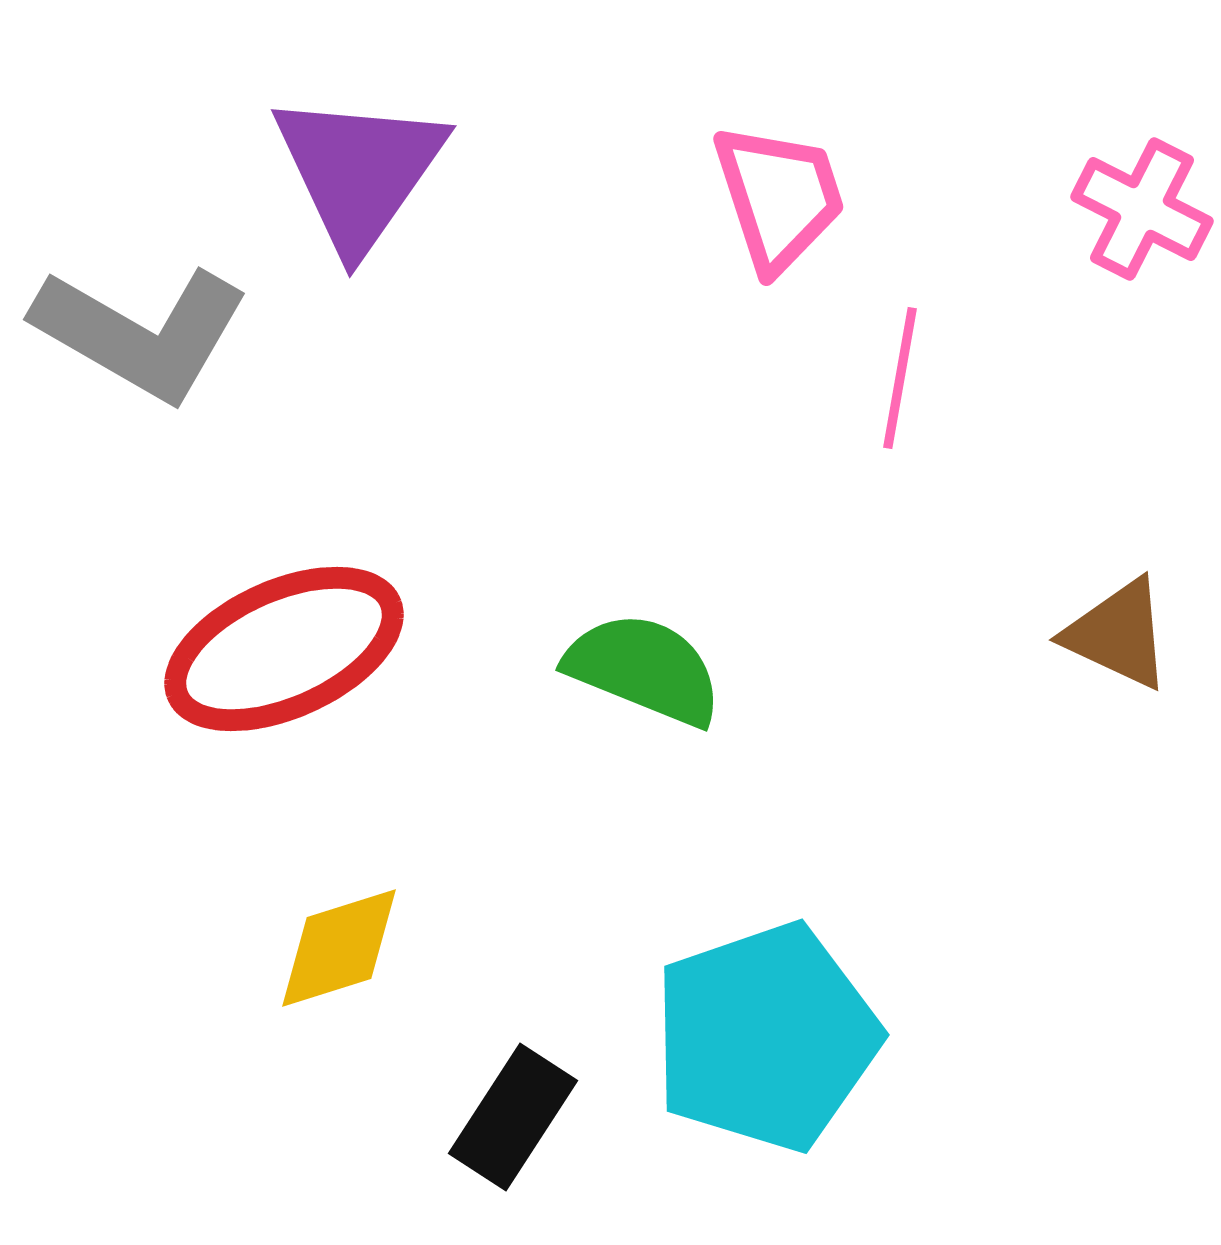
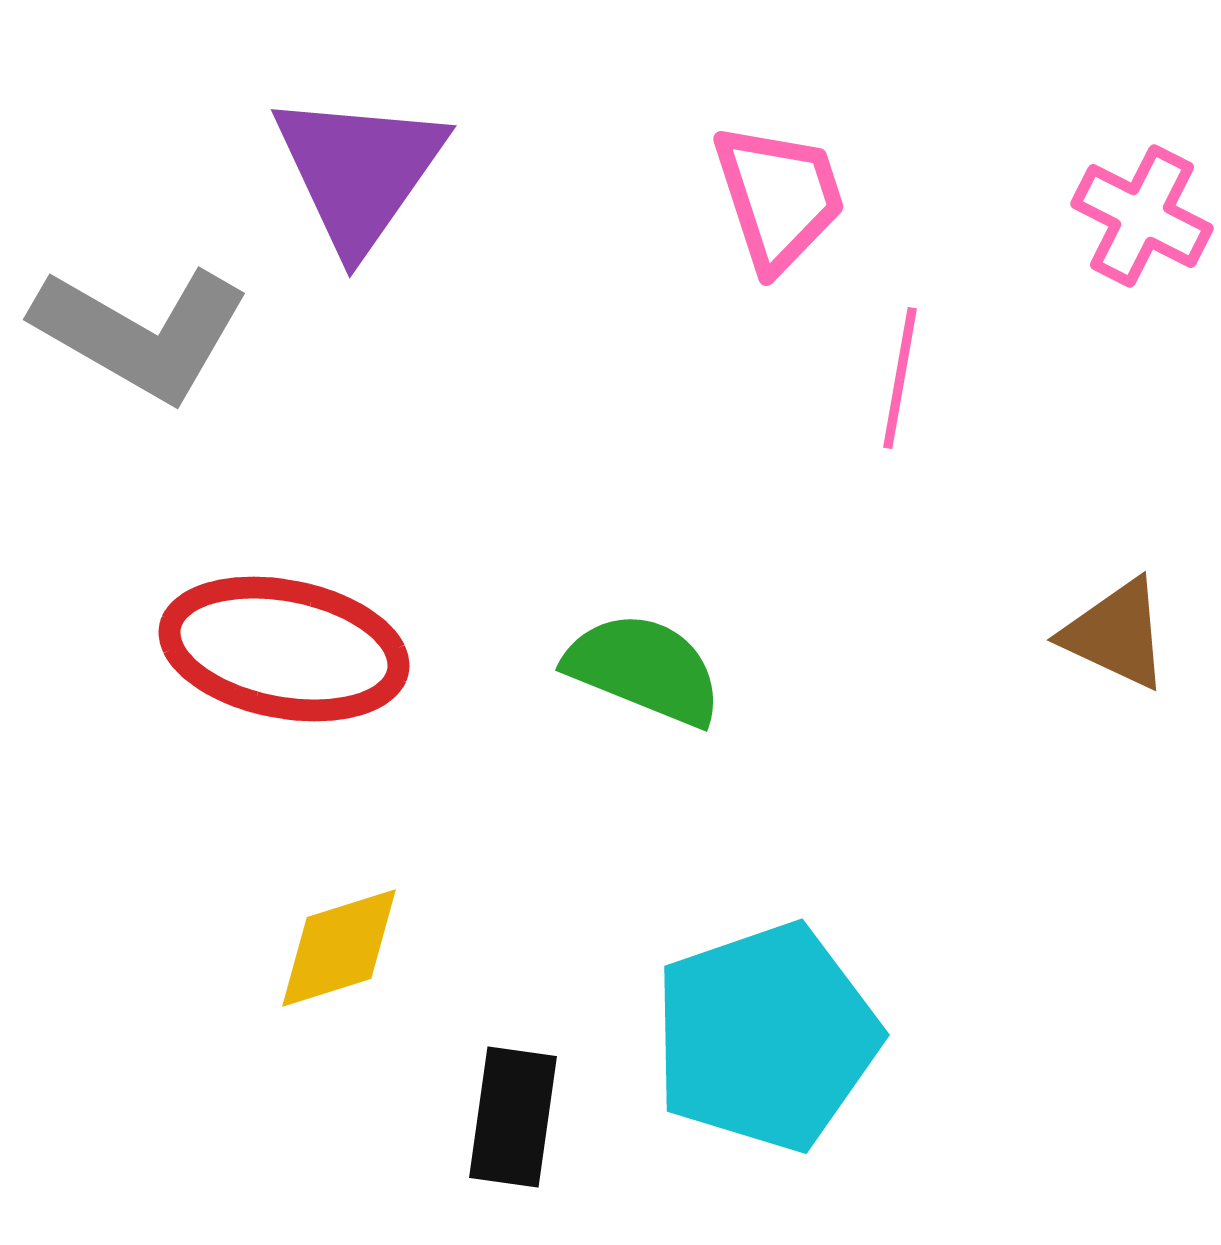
pink cross: moved 7 px down
brown triangle: moved 2 px left
red ellipse: rotated 35 degrees clockwise
black rectangle: rotated 25 degrees counterclockwise
